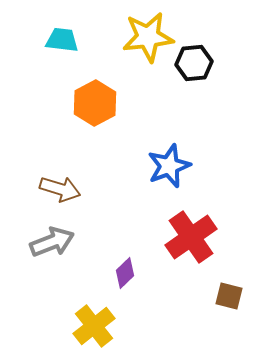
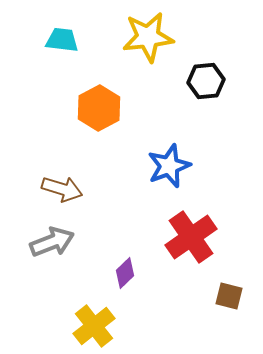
black hexagon: moved 12 px right, 18 px down
orange hexagon: moved 4 px right, 5 px down
brown arrow: moved 2 px right
